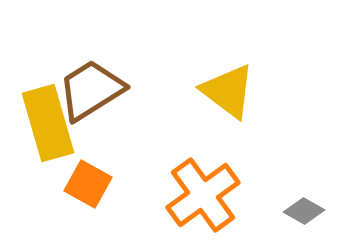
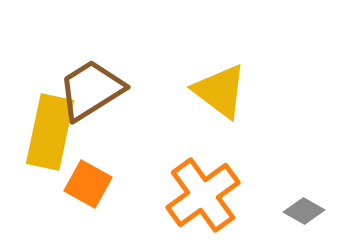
yellow triangle: moved 8 px left
yellow rectangle: moved 2 px right, 9 px down; rotated 28 degrees clockwise
